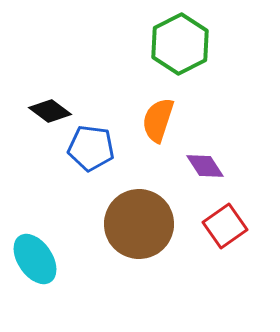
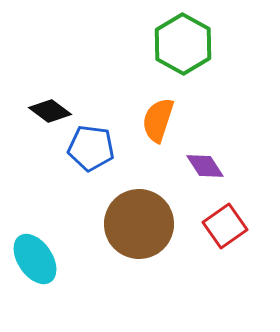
green hexagon: moved 3 px right; rotated 4 degrees counterclockwise
